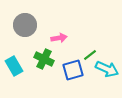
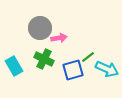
gray circle: moved 15 px right, 3 px down
green line: moved 2 px left, 2 px down
